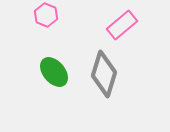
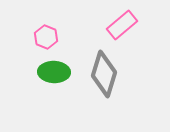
pink hexagon: moved 22 px down
green ellipse: rotated 48 degrees counterclockwise
